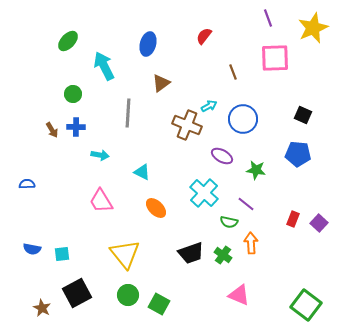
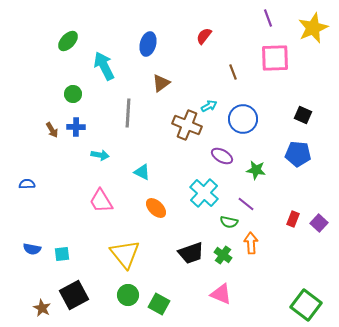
black square at (77, 293): moved 3 px left, 2 px down
pink triangle at (239, 295): moved 18 px left, 1 px up
